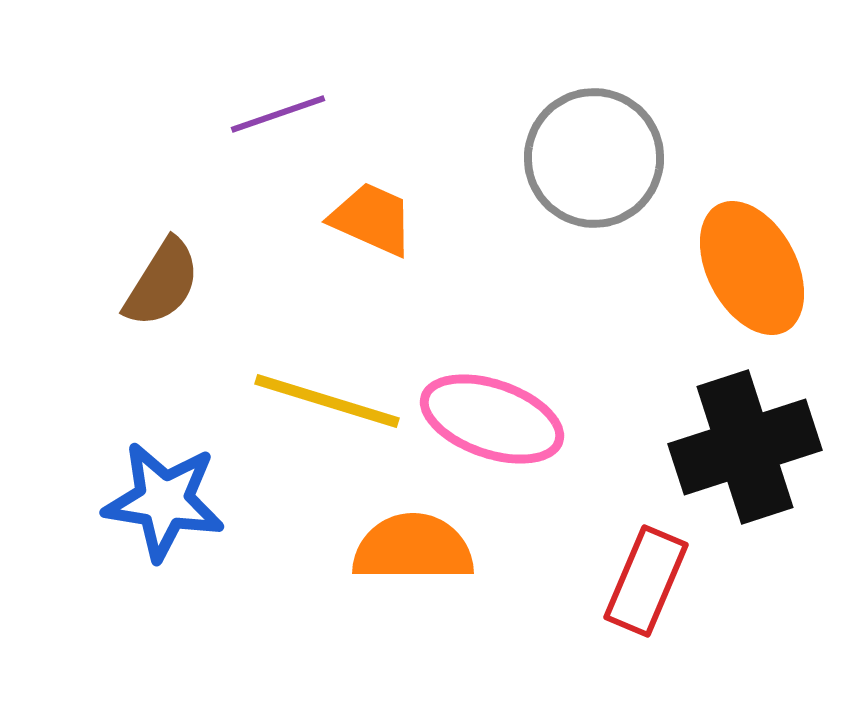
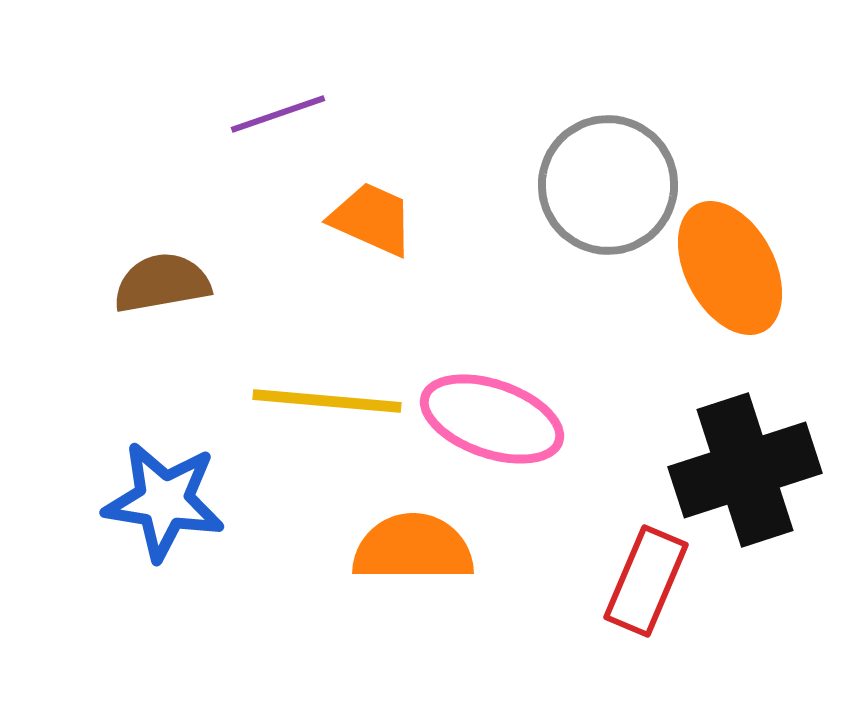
gray circle: moved 14 px right, 27 px down
orange ellipse: moved 22 px left
brown semicircle: rotated 132 degrees counterclockwise
yellow line: rotated 12 degrees counterclockwise
black cross: moved 23 px down
